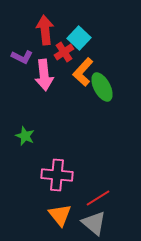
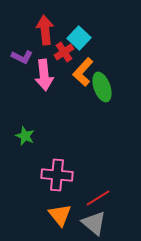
green ellipse: rotated 8 degrees clockwise
